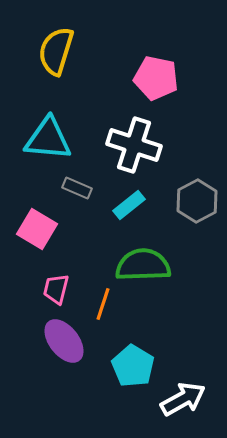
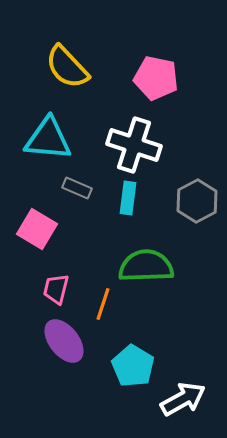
yellow semicircle: moved 11 px right, 16 px down; rotated 60 degrees counterclockwise
cyan rectangle: moved 1 px left, 7 px up; rotated 44 degrees counterclockwise
green semicircle: moved 3 px right, 1 px down
